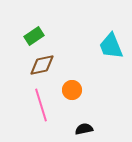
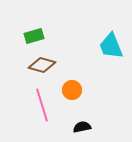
green rectangle: rotated 18 degrees clockwise
brown diamond: rotated 28 degrees clockwise
pink line: moved 1 px right
black semicircle: moved 2 px left, 2 px up
